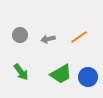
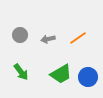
orange line: moved 1 px left, 1 px down
